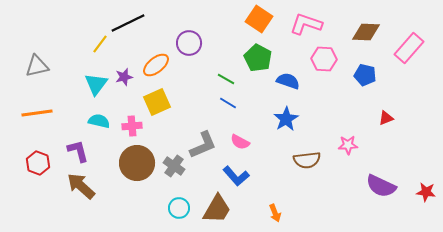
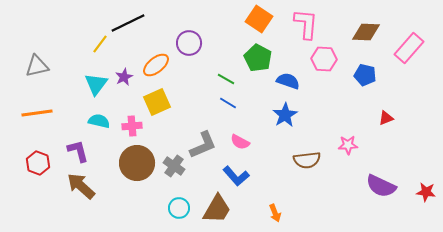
pink L-shape: rotated 76 degrees clockwise
purple star: rotated 12 degrees counterclockwise
blue star: moved 1 px left, 4 px up
